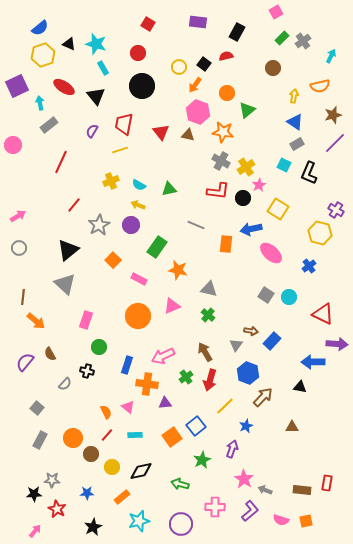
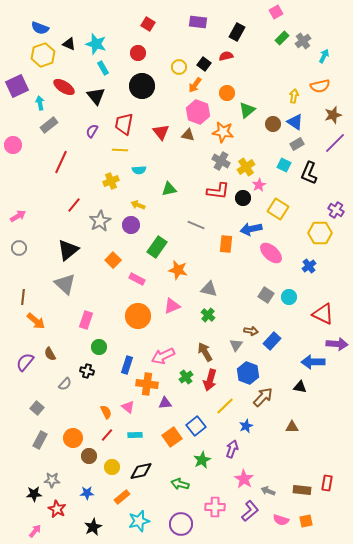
blue semicircle at (40, 28): rotated 60 degrees clockwise
cyan arrow at (331, 56): moved 7 px left
brown circle at (273, 68): moved 56 px down
yellow line at (120, 150): rotated 21 degrees clockwise
cyan semicircle at (139, 185): moved 15 px up; rotated 32 degrees counterclockwise
gray star at (99, 225): moved 1 px right, 4 px up
yellow hexagon at (320, 233): rotated 15 degrees counterclockwise
pink rectangle at (139, 279): moved 2 px left
brown circle at (91, 454): moved 2 px left, 2 px down
gray arrow at (265, 490): moved 3 px right, 1 px down
